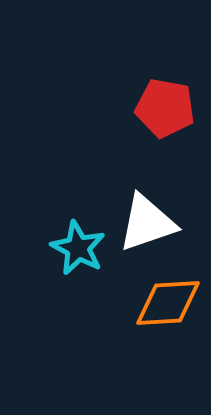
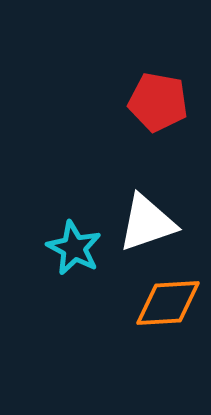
red pentagon: moved 7 px left, 6 px up
cyan star: moved 4 px left
